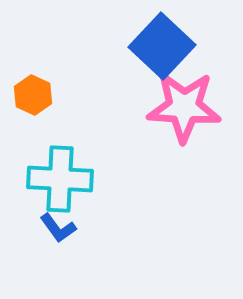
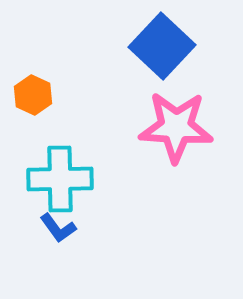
pink star: moved 8 px left, 20 px down
cyan cross: rotated 4 degrees counterclockwise
